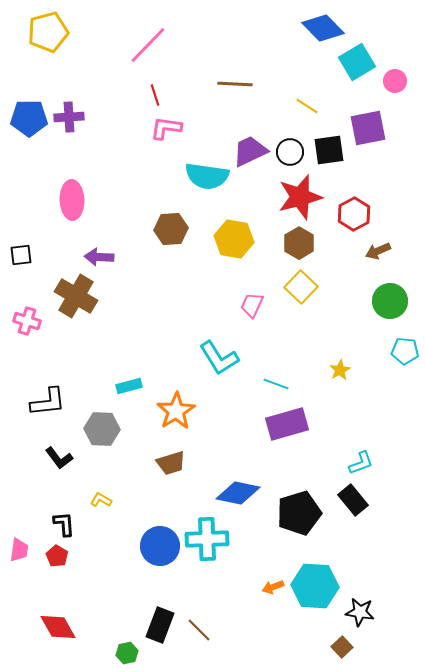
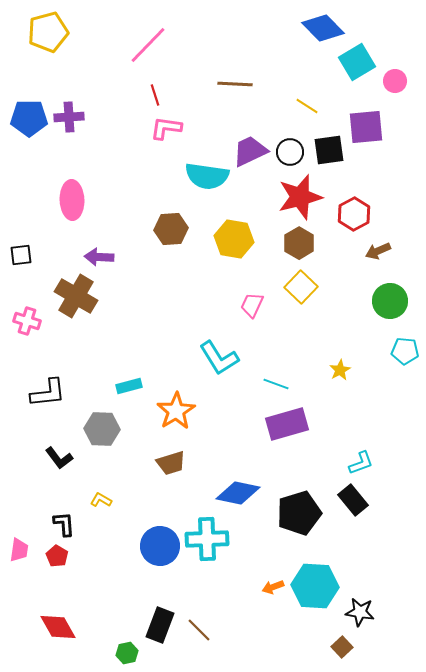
purple square at (368, 128): moved 2 px left, 1 px up; rotated 6 degrees clockwise
black L-shape at (48, 402): moved 9 px up
